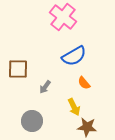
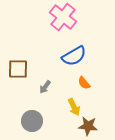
brown star: moved 1 px right, 1 px up
